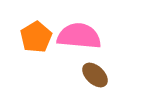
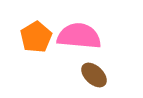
brown ellipse: moved 1 px left
